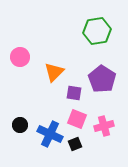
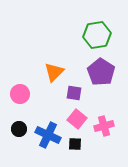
green hexagon: moved 4 px down
pink circle: moved 37 px down
purple pentagon: moved 1 px left, 7 px up
pink square: rotated 18 degrees clockwise
black circle: moved 1 px left, 4 px down
blue cross: moved 2 px left, 1 px down
black square: rotated 24 degrees clockwise
